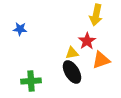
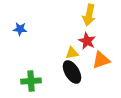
yellow arrow: moved 7 px left
red star: rotated 12 degrees counterclockwise
